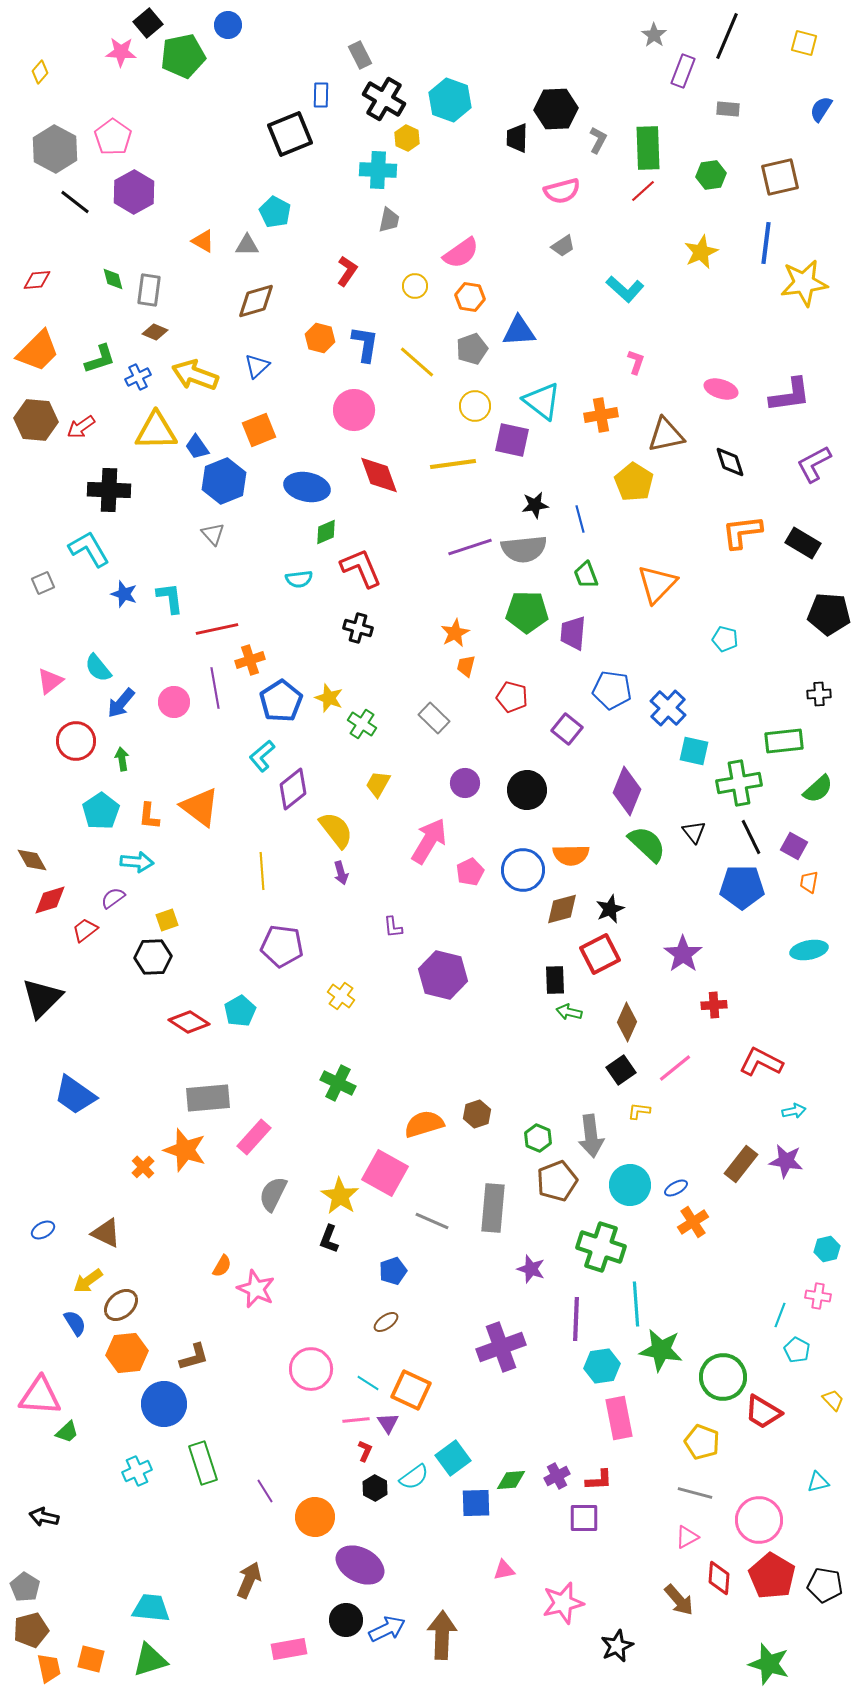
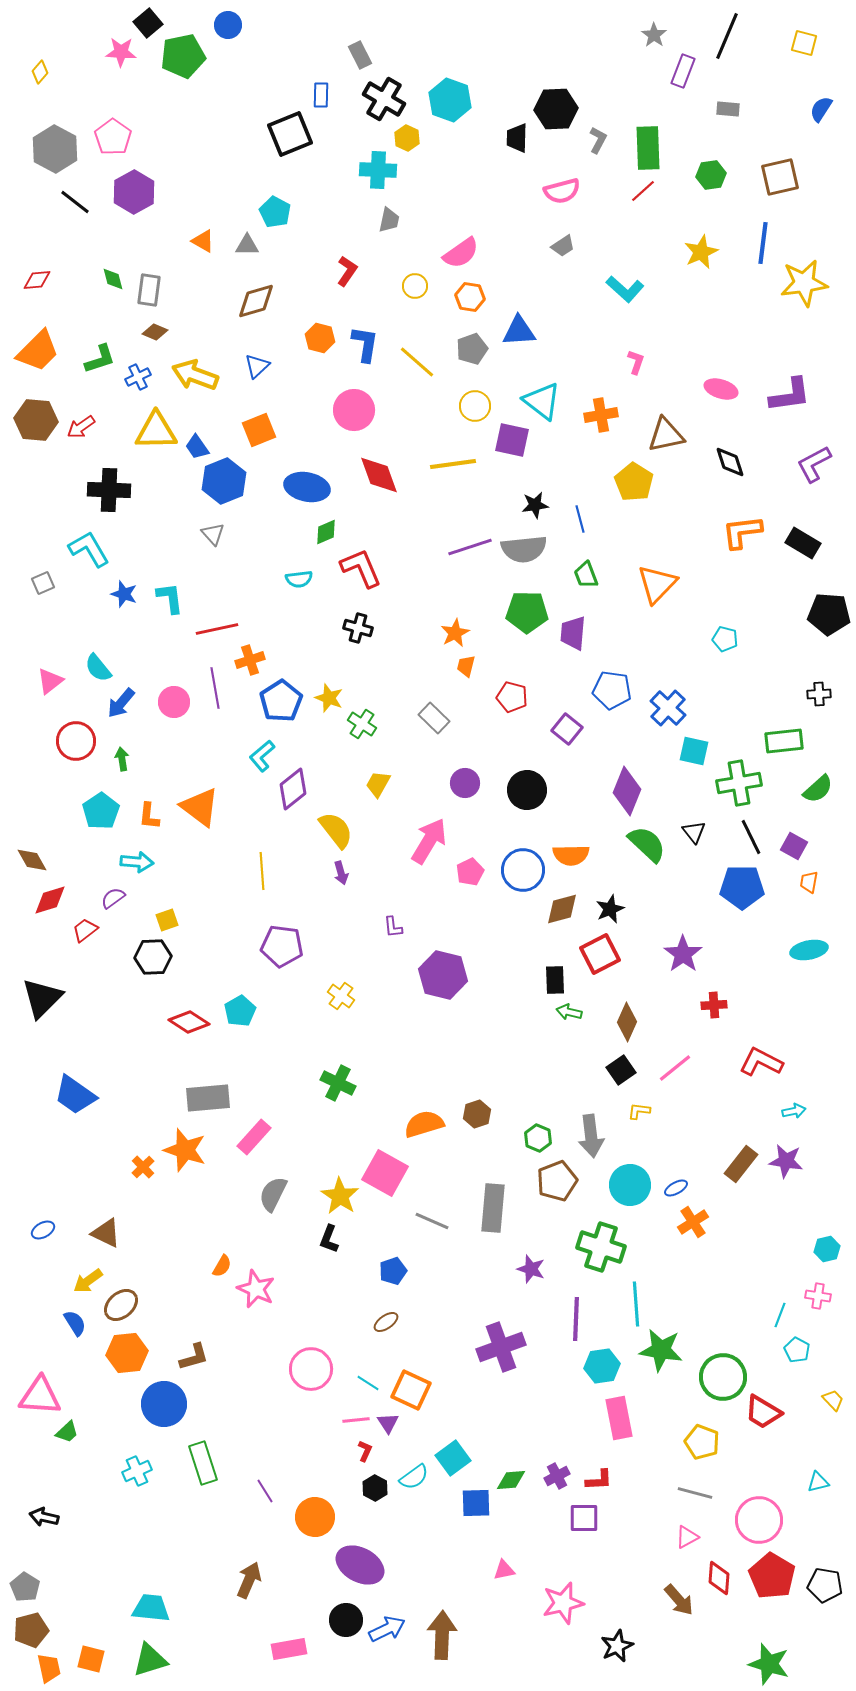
blue line at (766, 243): moved 3 px left
